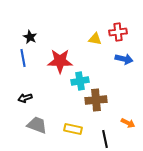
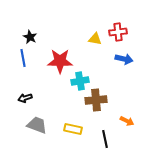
orange arrow: moved 1 px left, 2 px up
